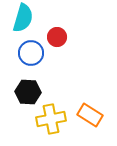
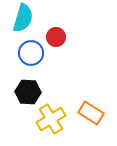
red circle: moved 1 px left
orange rectangle: moved 1 px right, 2 px up
yellow cross: rotated 20 degrees counterclockwise
